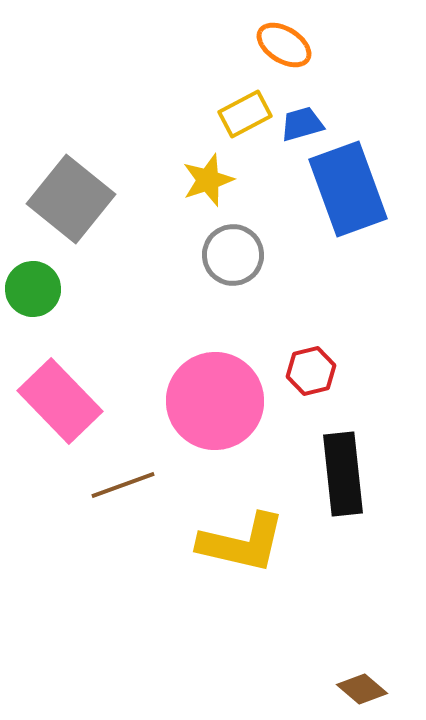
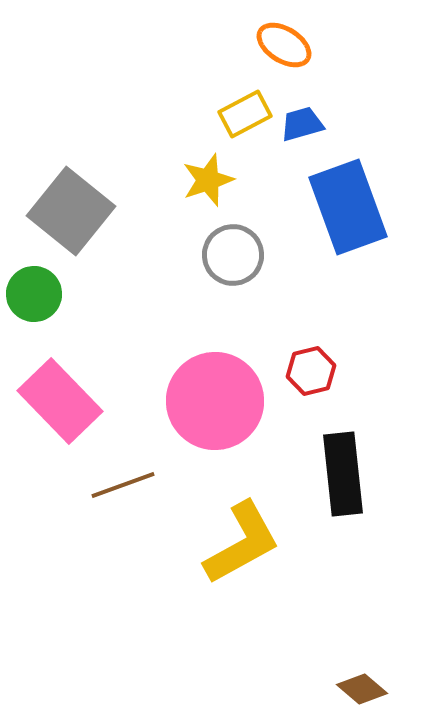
blue rectangle: moved 18 px down
gray square: moved 12 px down
green circle: moved 1 px right, 5 px down
yellow L-shape: rotated 42 degrees counterclockwise
